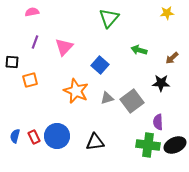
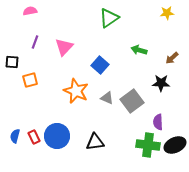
pink semicircle: moved 2 px left, 1 px up
green triangle: rotated 15 degrees clockwise
gray triangle: rotated 40 degrees clockwise
